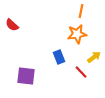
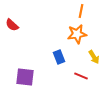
yellow arrow: rotated 96 degrees clockwise
red line: moved 4 px down; rotated 24 degrees counterclockwise
purple square: moved 1 px left, 1 px down
